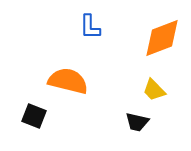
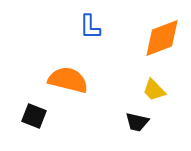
orange semicircle: moved 1 px up
